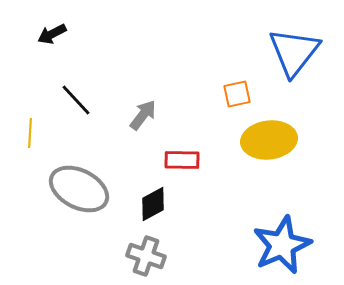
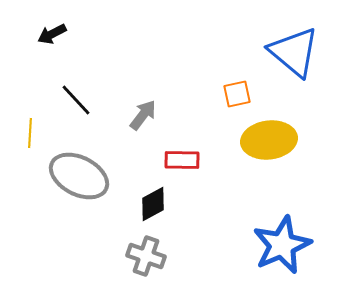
blue triangle: rotated 28 degrees counterclockwise
gray ellipse: moved 13 px up
